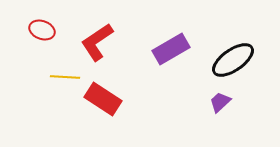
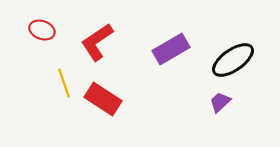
yellow line: moved 1 px left, 6 px down; rotated 68 degrees clockwise
